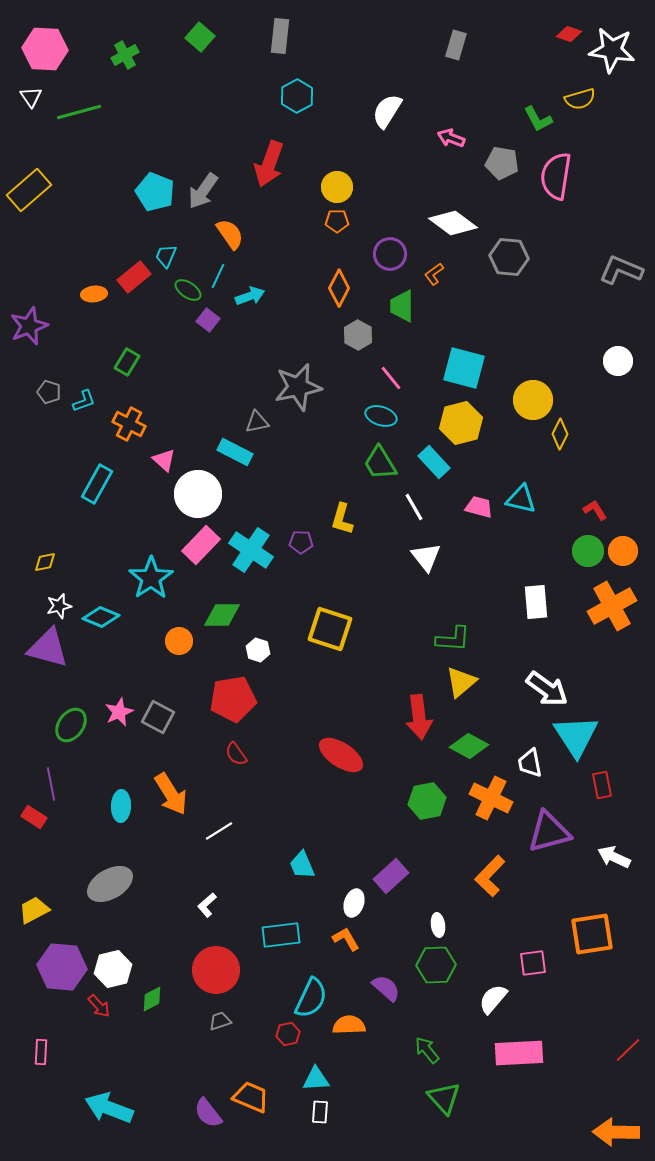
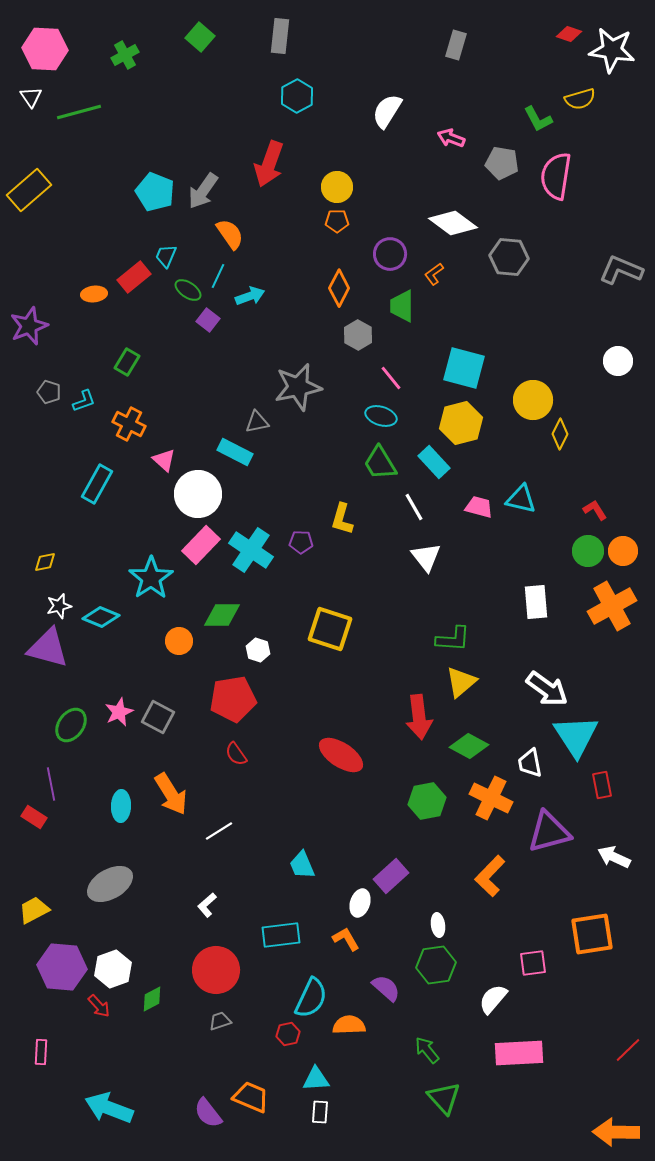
white ellipse at (354, 903): moved 6 px right
green hexagon at (436, 965): rotated 6 degrees counterclockwise
white hexagon at (113, 969): rotated 6 degrees counterclockwise
